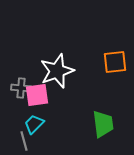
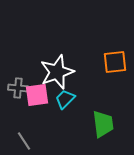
white star: moved 1 px down
gray cross: moved 3 px left
cyan trapezoid: moved 31 px right, 25 px up
gray line: rotated 18 degrees counterclockwise
